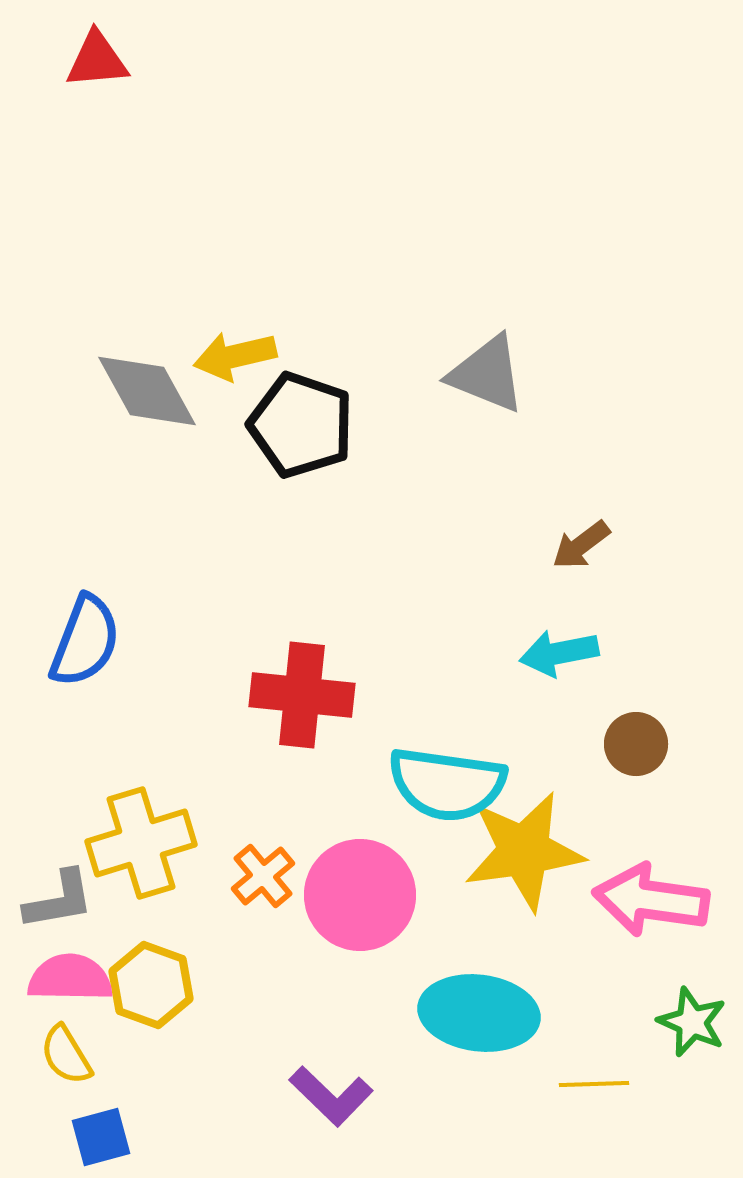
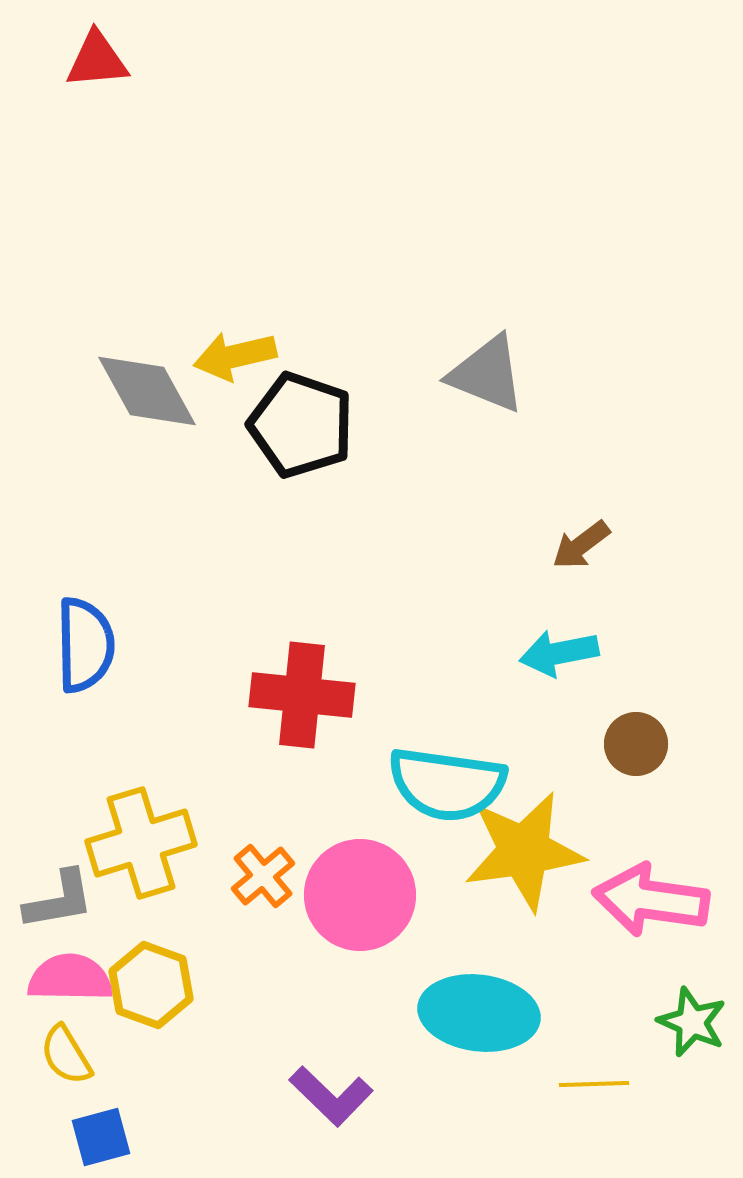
blue semicircle: moved 4 px down; rotated 22 degrees counterclockwise
